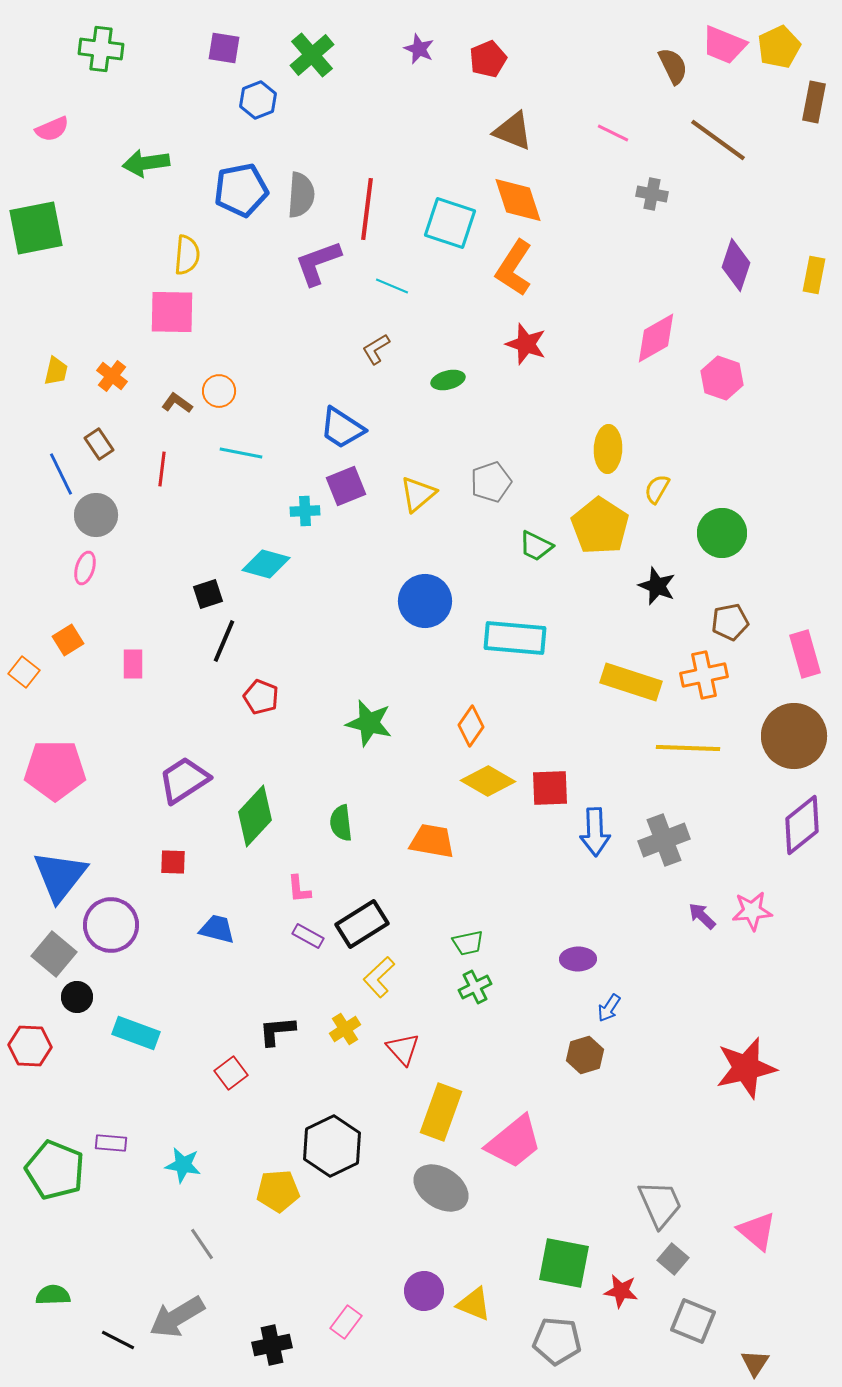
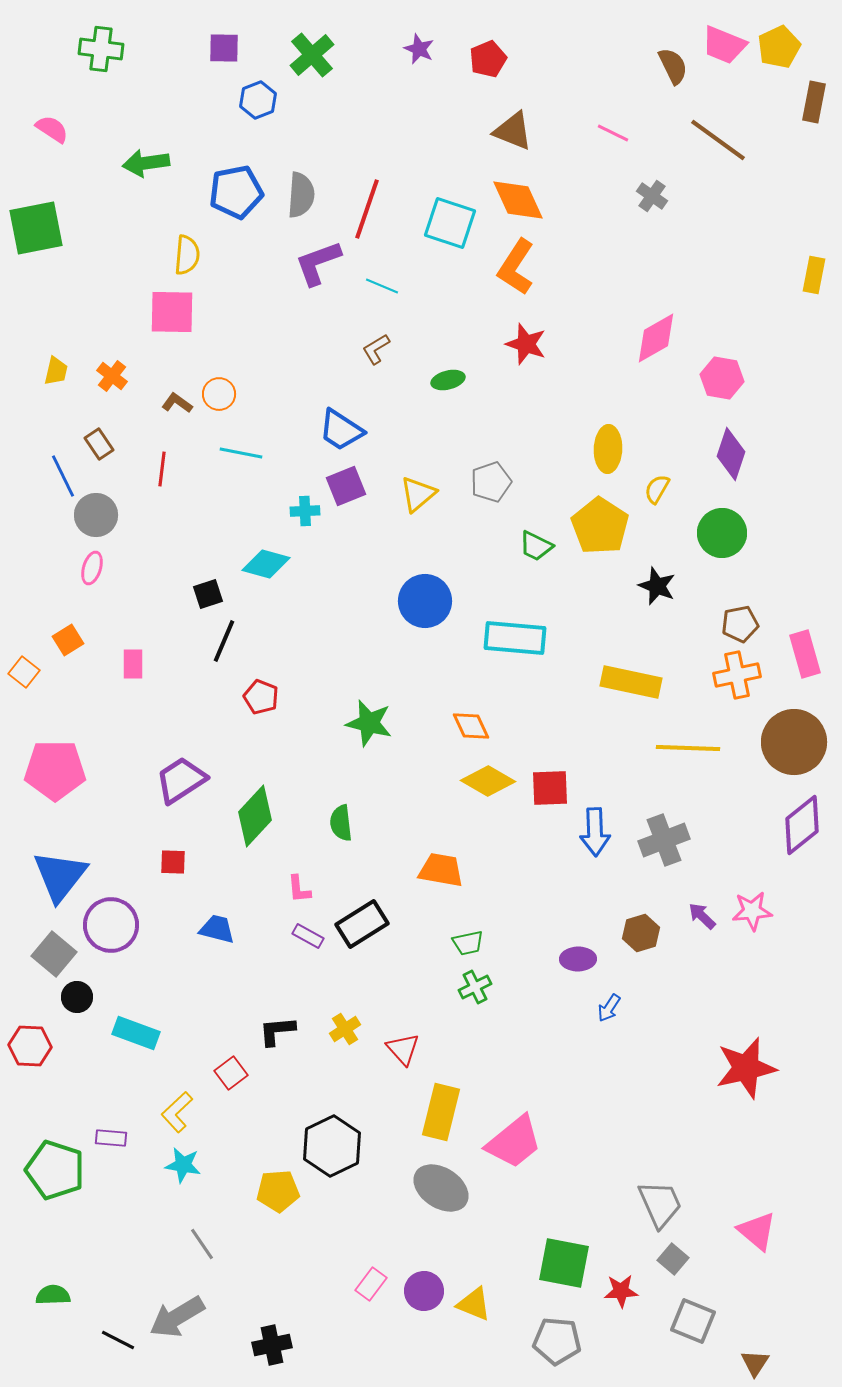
purple square at (224, 48): rotated 8 degrees counterclockwise
pink semicircle at (52, 129): rotated 124 degrees counterclockwise
blue pentagon at (241, 190): moved 5 px left, 2 px down
gray cross at (652, 194): moved 2 px down; rotated 24 degrees clockwise
orange diamond at (518, 200): rotated 6 degrees counterclockwise
red line at (367, 209): rotated 12 degrees clockwise
purple diamond at (736, 265): moved 5 px left, 189 px down
orange L-shape at (514, 268): moved 2 px right, 1 px up
cyan line at (392, 286): moved 10 px left
pink hexagon at (722, 378): rotated 9 degrees counterclockwise
orange circle at (219, 391): moved 3 px down
blue trapezoid at (342, 428): moved 1 px left, 2 px down
blue line at (61, 474): moved 2 px right, 2 px down
pink ellipse at (85, 568): moved 7 px right
brown pentagon at (730, 622): moved 10 px right, 2 px down
orange cross at (704, 675): moved 33 px right
yellow rectangle at (631, 682): rotated 6 degrees counterclockwise
orange diamond at (471, 726): rotated 60 degrees counterclockwise
brown circle at (794, 736): moved 6 px down
purple trapezoid at (184, 780): moved 3 px left
orange trapezoid at (432, 841): moved 9 px right, 29 px down
yellow L-shape at (379, 977): moved 202 px left, 135 px down
brown hexagon at (585, 1055): moved 56 px right, 122 px up
yellow rectangle at (441, 1112): rotated 6 degrees counterclockwise
purple rectangle at (111, 1143): moved 5 px up
green pentagon at (55, 1170): rotated 4 degrees counterclockwise
red star at (621, 1291): rotated 12 degrees counterclockwise
pink rectangle at (346, 1322): moved 25 px right, 38 px up
